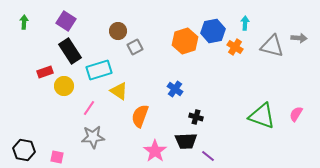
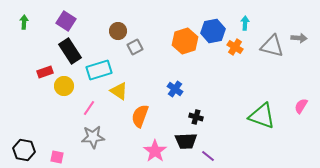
pink semicircle: moved 5 px right, 8 px up
